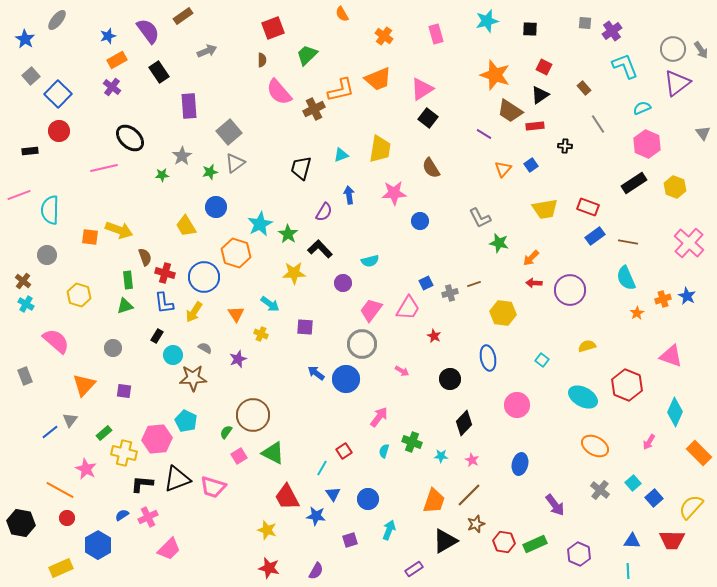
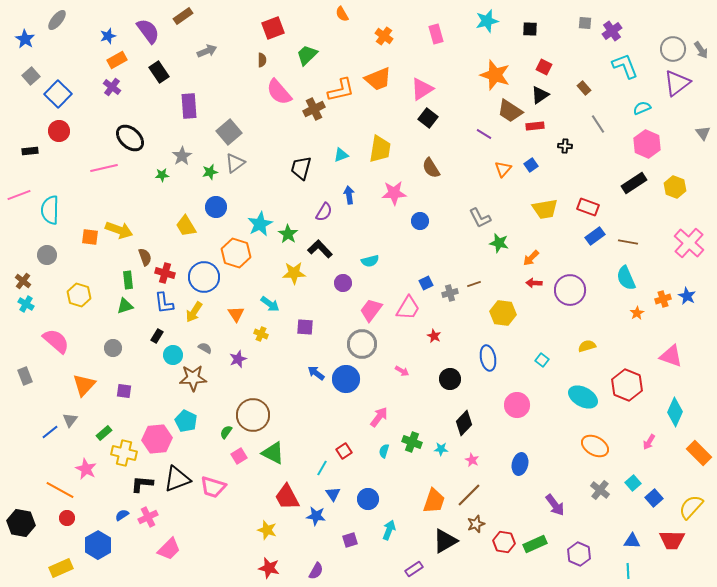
cyan star at (441, 456): moved 7 px up
